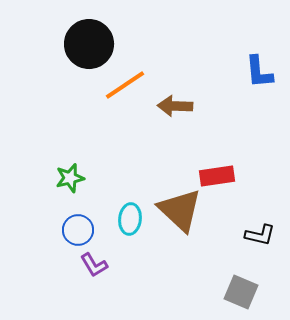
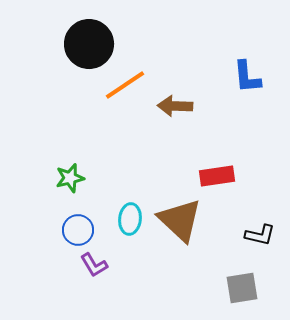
blue L-shape: moved 12 px left, 5 px down
brown triangle: moved 10 px down
gray square: moved 1 px right, 4 px up; rotated 32 degrees counterclockwise
